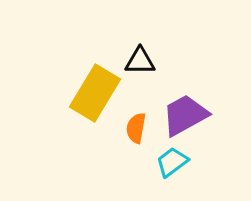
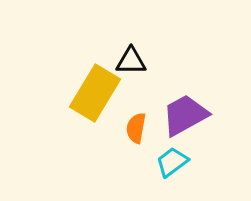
black triangle: moved 9 px left
